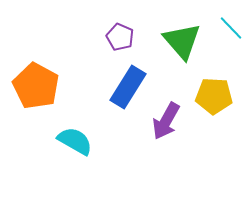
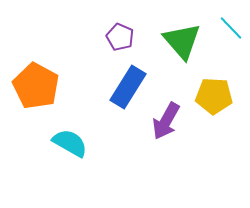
cyan semicircle: moved 5 px left, 2 px down
